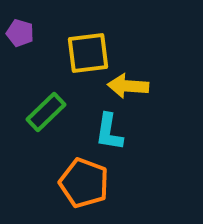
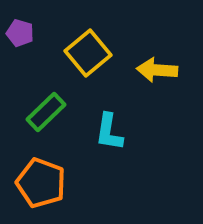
yellow square: rotated 33 degrees counterclockwise
yellow arrow: moved 29 px right, 16 px up
orange pentagon: moved 43 px left
